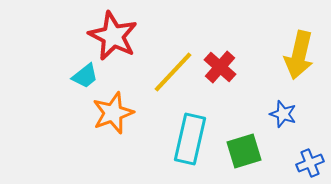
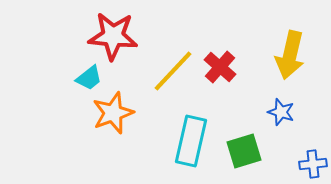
red star: rotated 21 degrees counterclockwise
yellow arrow: moved 9 px left
yellow line: moved 1 px up
cyan trapezoid: moved 4 px right, 2 px down
blue star: moved 2 px left, 2 px up
cyan rectangle: moved 1 px right, 2 px down
blue cross: moved 3 px right, 1 px down; rotated 16 degrees clockwise
